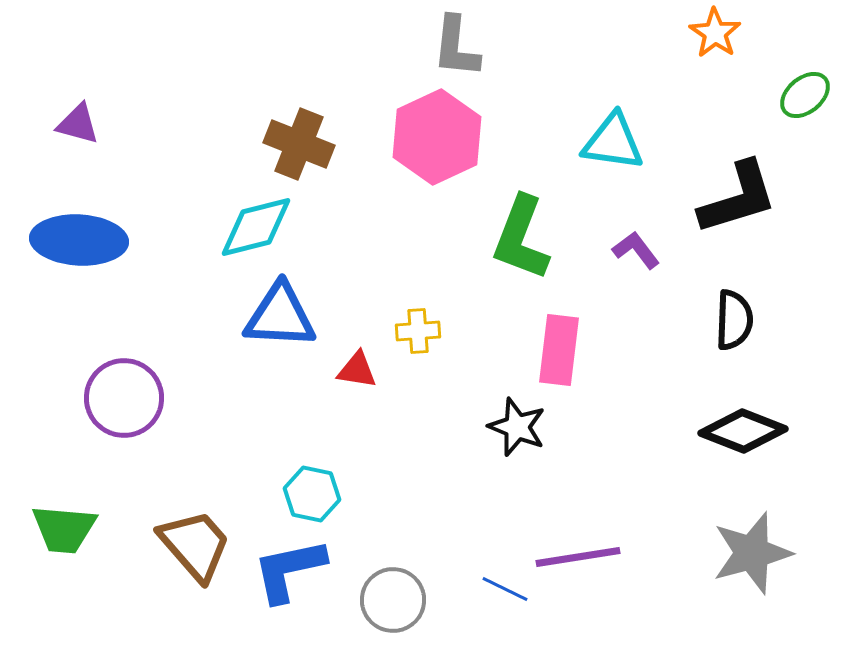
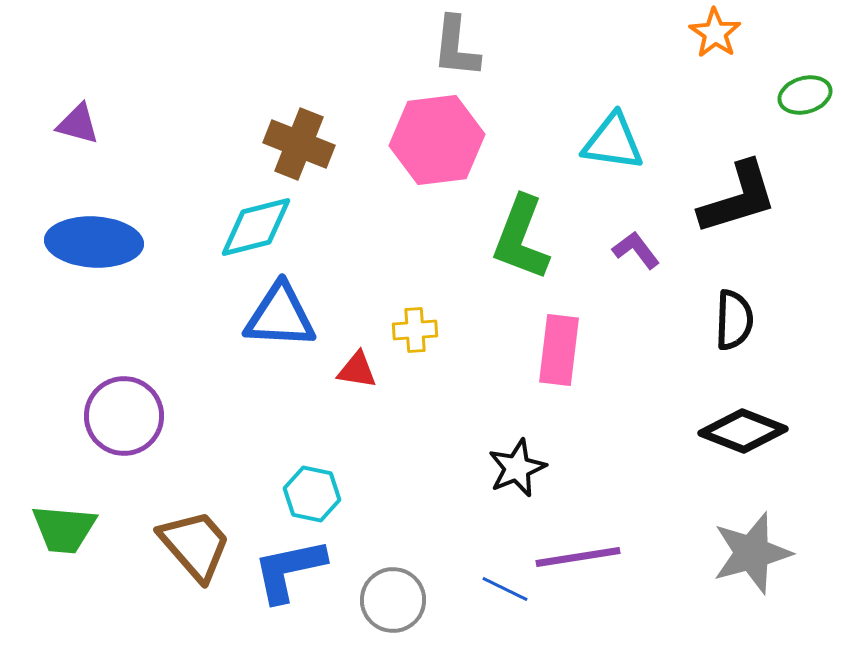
green ellipse: rotated 24 degrees clockwise
pink hexagon: moved 3 px down; rotated 18 degrees clockwise
blue ellipse: moved 15 px right, 2 px down
yellow cross: moved 3 px left, 1 px up
purple circle: moved 18 px down
black star: moved 41 px down; rotated 28 degrees clockwise
